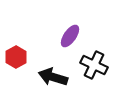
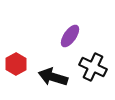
red hexagon: moved 7 px down
black cross: moved 1 px left, 2 px down
